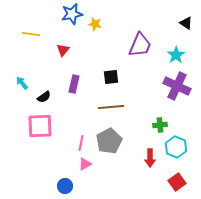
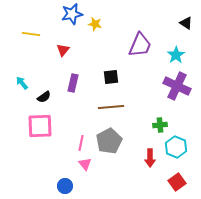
purple rectangle: moved 1 px left, 1 px up
pink triangle: rotated 40 degrees counterclockwise
